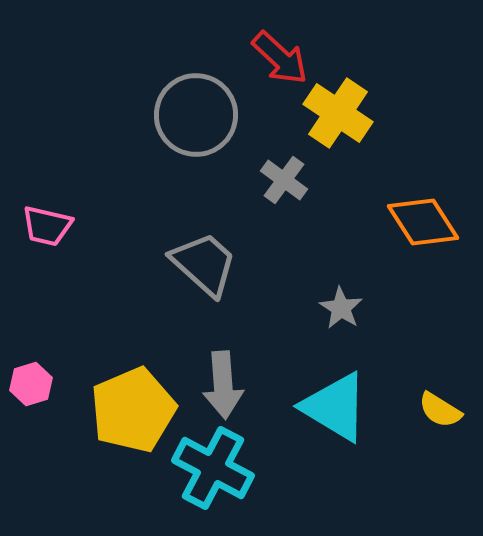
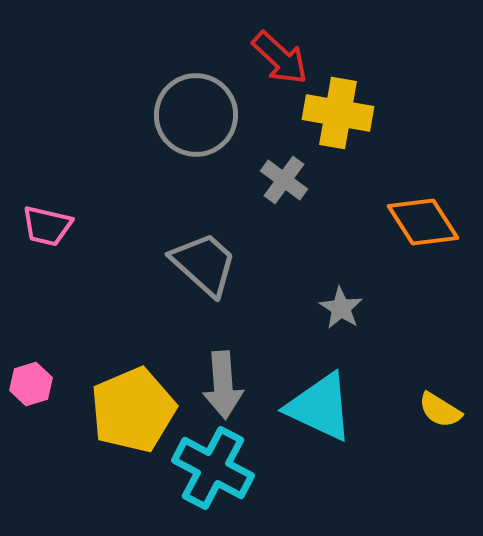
yellow cross: rotated 24 degrees counterclockwise
cyan triangle: moved 15 px left; rotated 6 degrees counterclockwise
